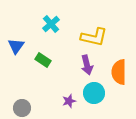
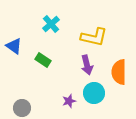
blue triangle: moved 2 px left; rotated 30 degrees counterclockwise
